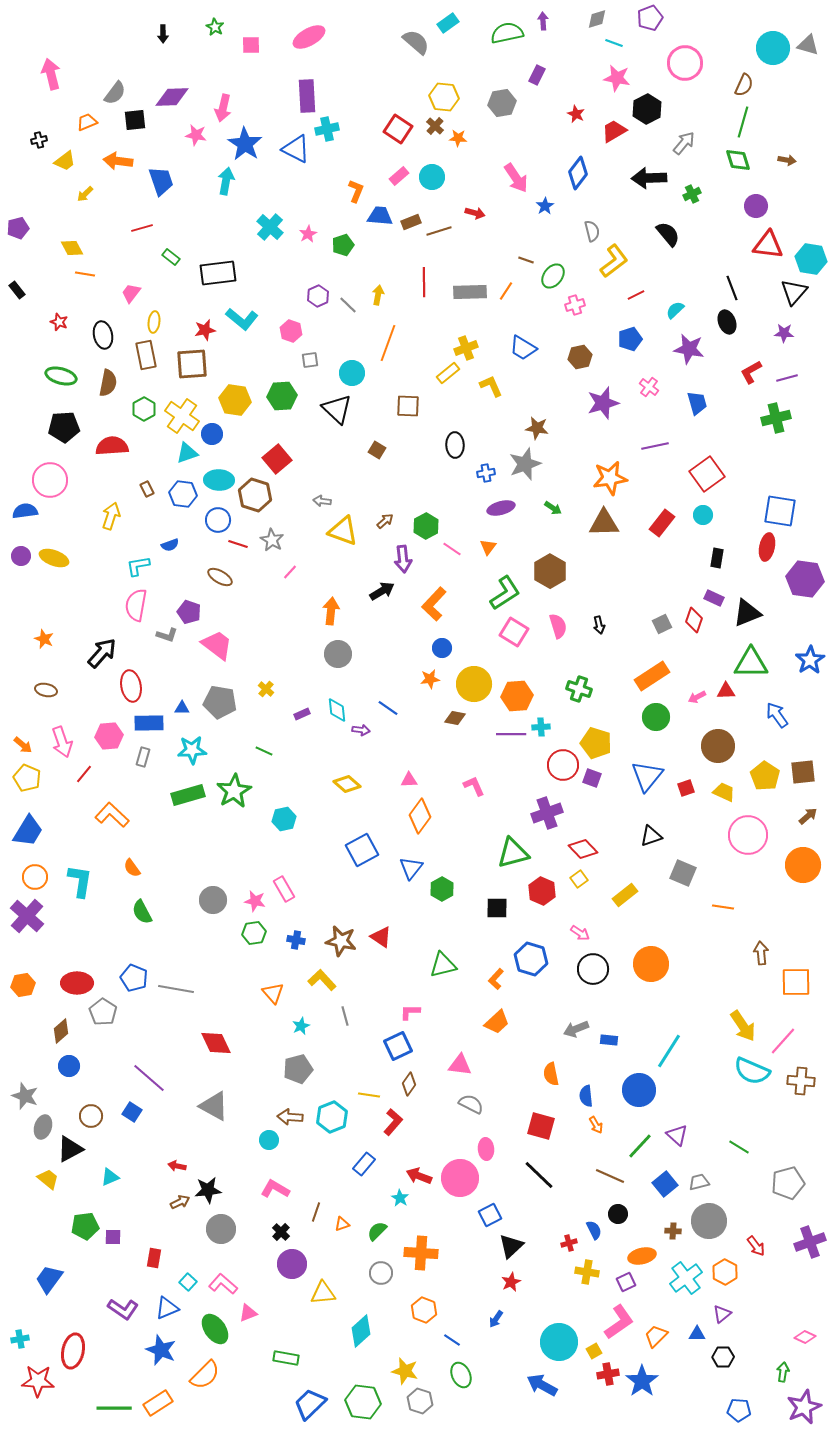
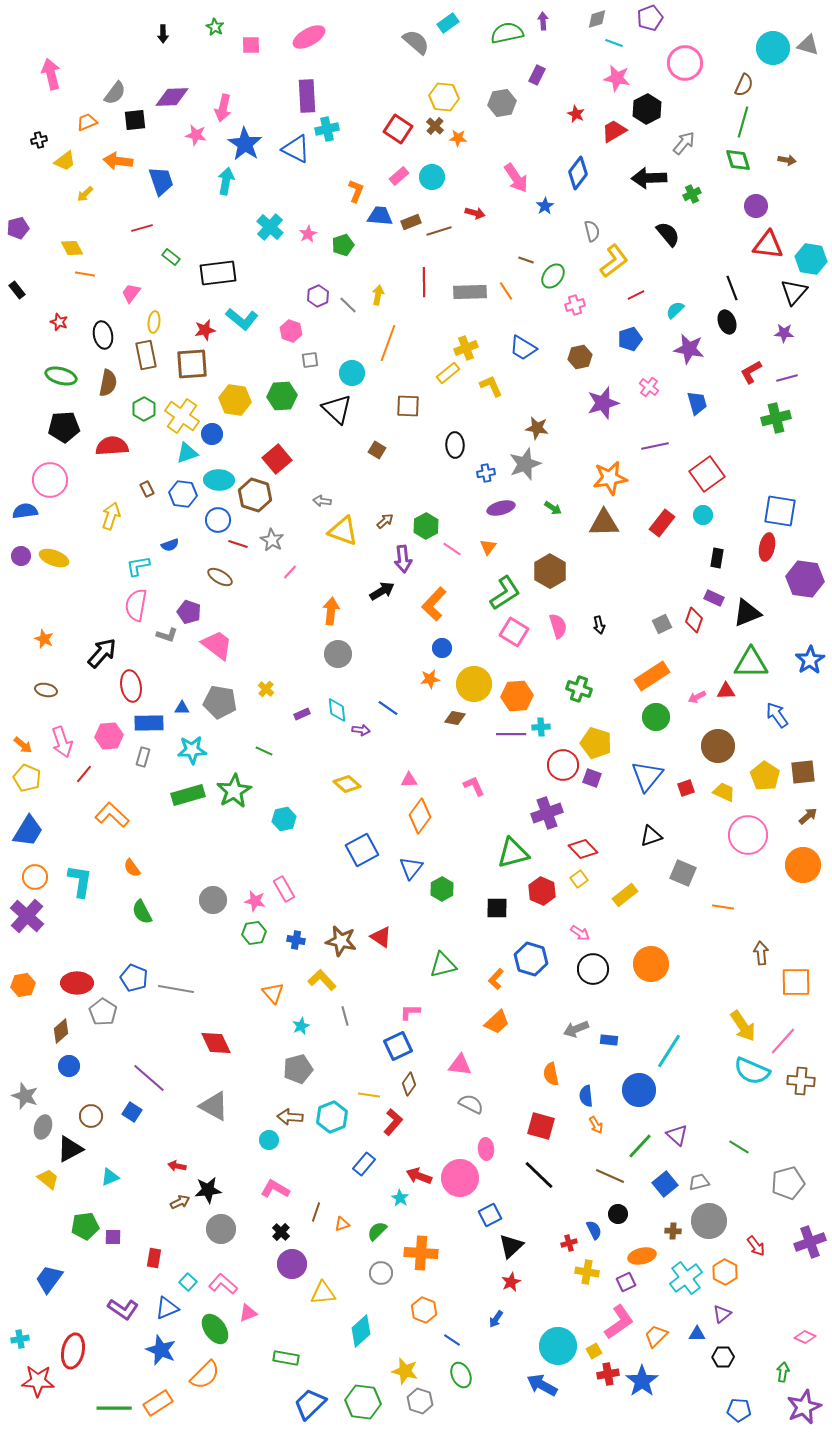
orange line at (506, 291): rotated 66 degrees counterclockwise
cyan circle at (559, 1342): moved 1 px left, 4 px down
